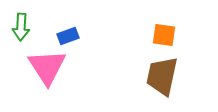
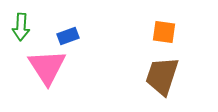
orange square: moved 3 px up
brown trapezoid: rotated 6 degrees clockwise
